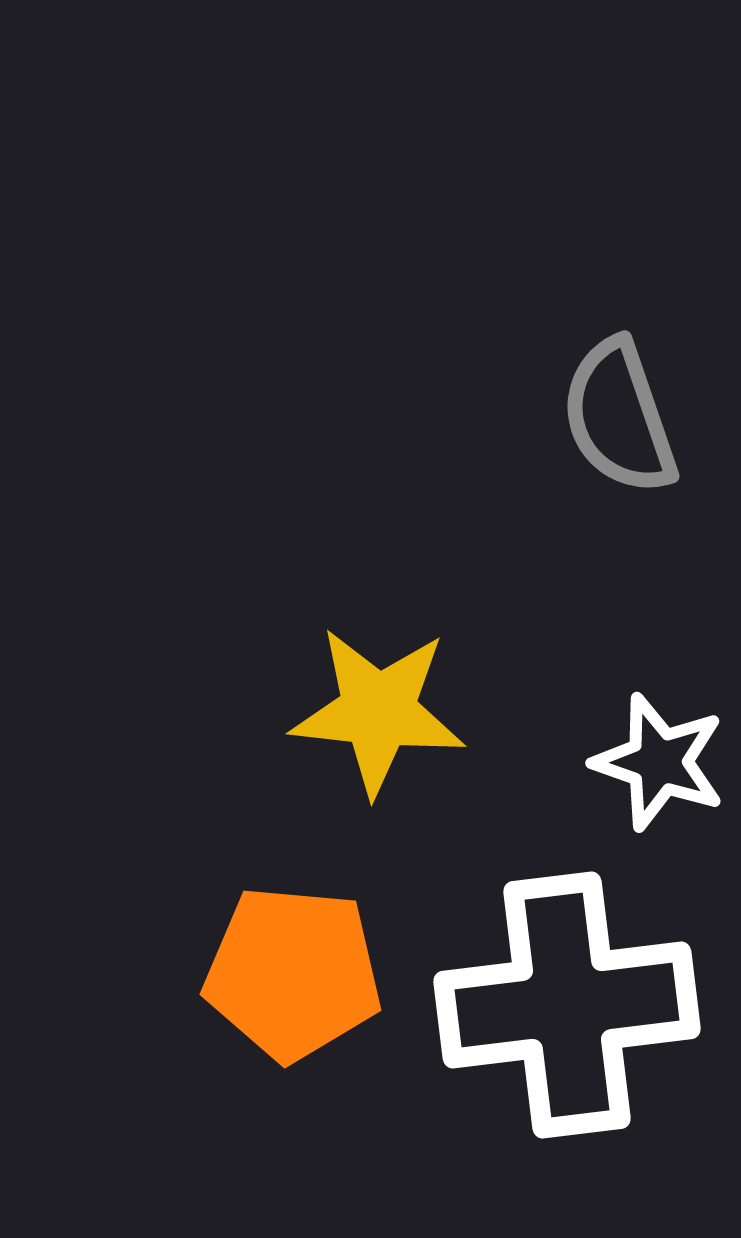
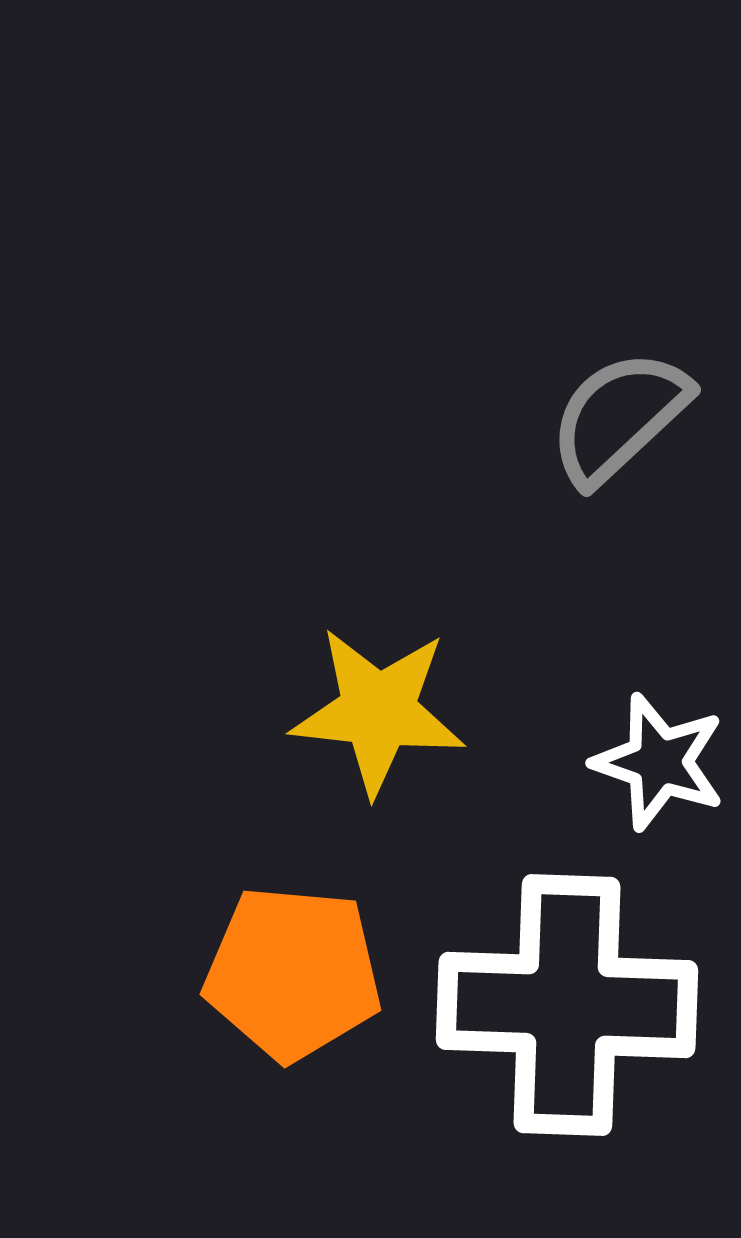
gray semicircle: rotated 66 degrees clockwise
white cross: rotated 9 degrees clockwise
